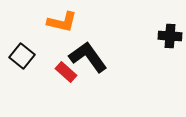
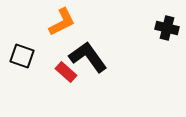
orange L-shape: rotated 40 degrees counterclockwise
black cross: moved 3 px left, 8 px up; rotated 10 degrees clockwise
black square: rotated 20 degrees counterclockwise
